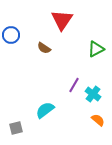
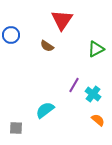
brown semicircle: moved 3 px right, 2 px up
gray square: rotated 16 degrees clockwise
